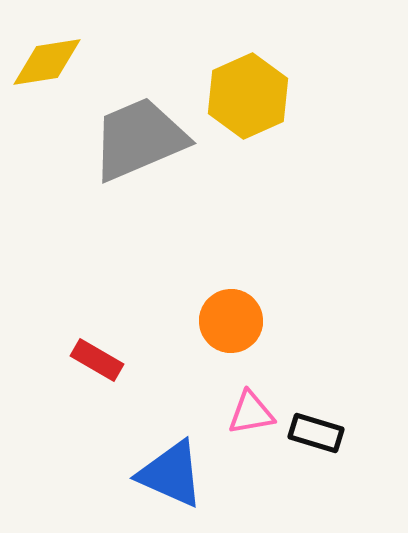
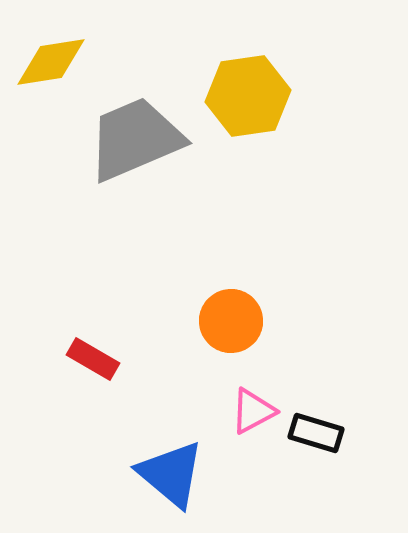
yellow diamond: moved 4 px right
yellow hexagon: rotated 16 degrees clockwise
gray trapezoid: moved 4 px left
red rectangle: moved 4 px left, 1 px up
pink triangle: moved 2 px right, 2 px up; rotated 18 degrees counterclockwise
blue triangle: rotated 16 degrees clockwise
